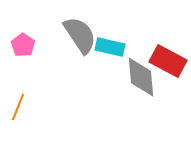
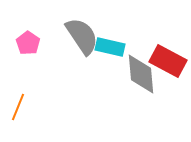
gray semicircle: moved 2 px right, 1 px down
pink pentagon: moved 5 px right, 2 px up
gray diamond: moved 3 px up
